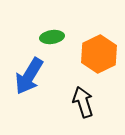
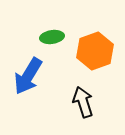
orange hexagon: moved 4 px left, 3 px up; rotated 6 degrees clockwise
blue arrow: moved 1 px left
